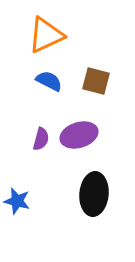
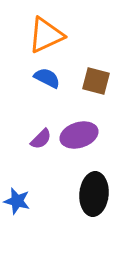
blue semicircle: moved 2 px left, 3 px up
purple semicircle: rotated 30 degrees clockwise
